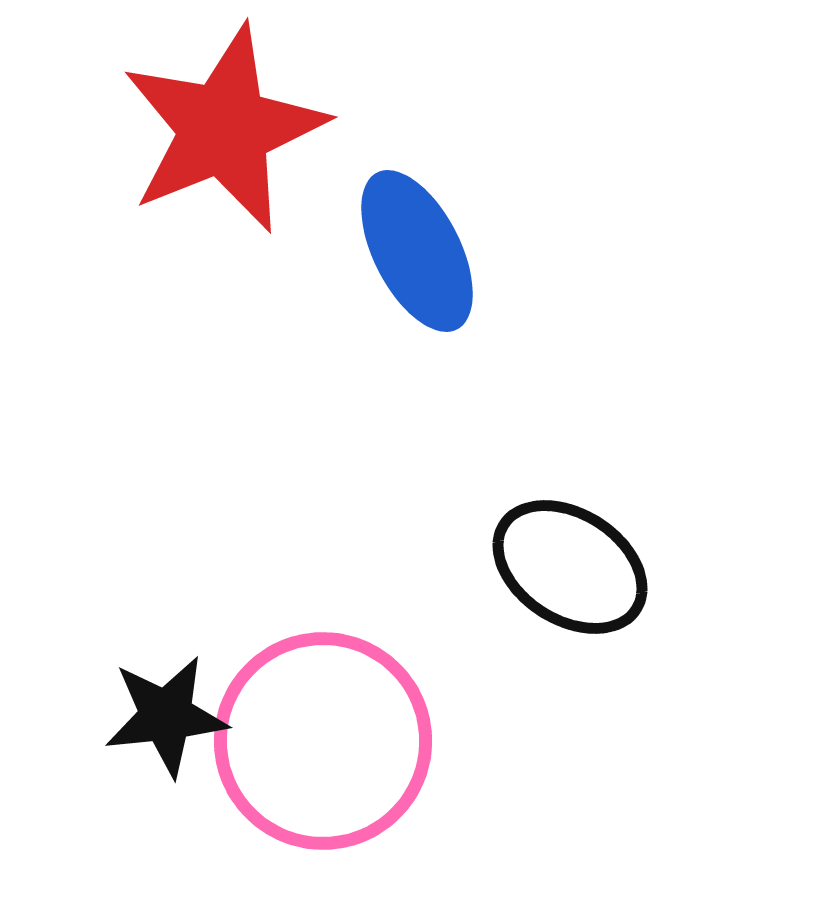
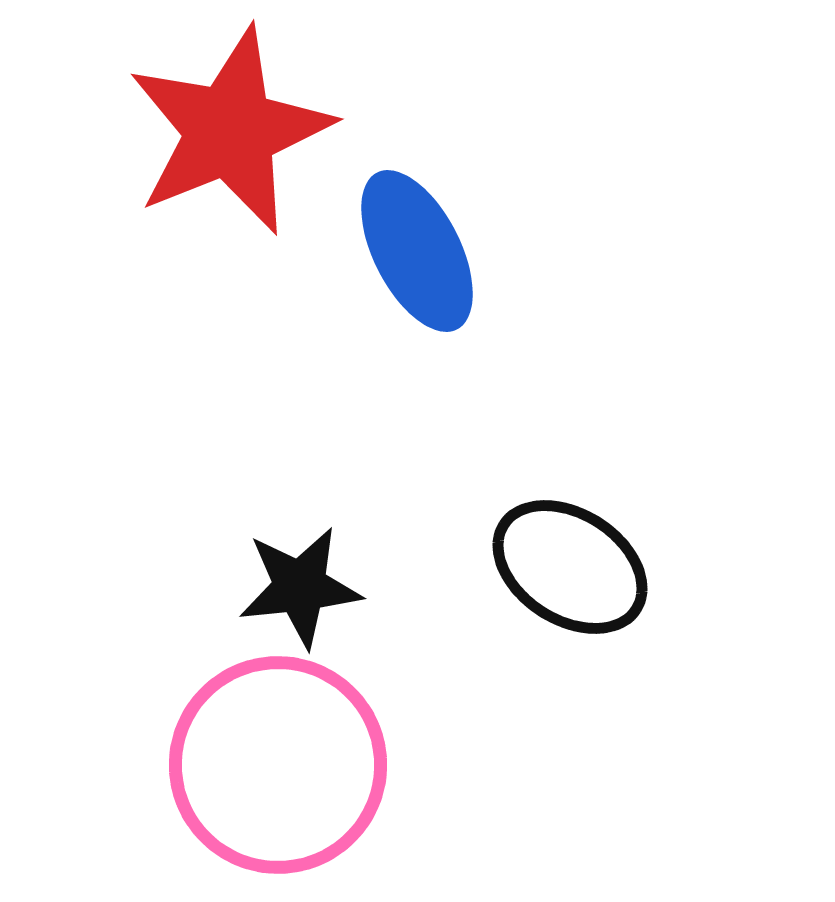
red star: moved 6 px right, 2 px down
black star: moved 134 px right, 129 px up
pink circle: moved 45 px left, 24 px down
